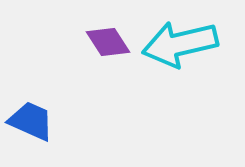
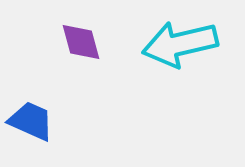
purple diamond: moved 27 px left; rotated 18 degrees clockwise
